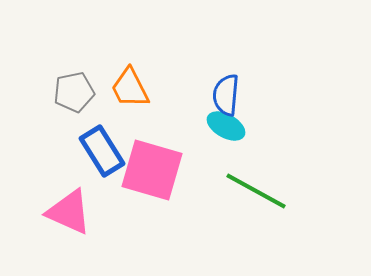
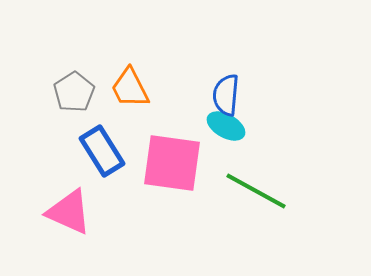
gray pentagon: rotated 21 degrees counterclockwise
pink square: moved 20 px right, 7 px up; rotated 8 degrees counterclockwise
